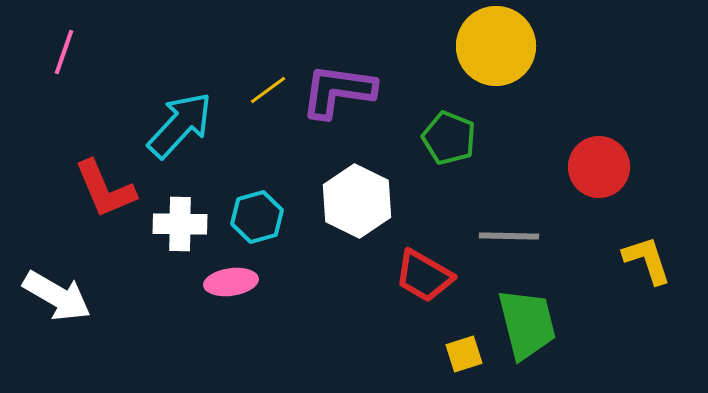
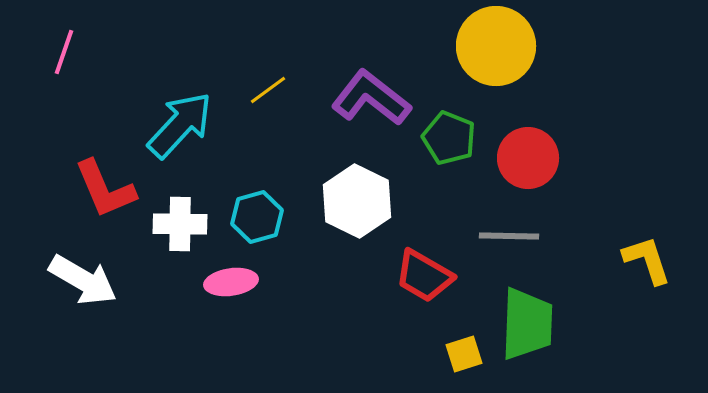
purple L-shape: moved 33 px right, 7 px down; rotated 30 degrees clockwise
red circle: moved 71 px left, 9 px up
white arrow: moved 26 px right, 16 px up
green trapezoid: rotated 16 degrees clockwise
